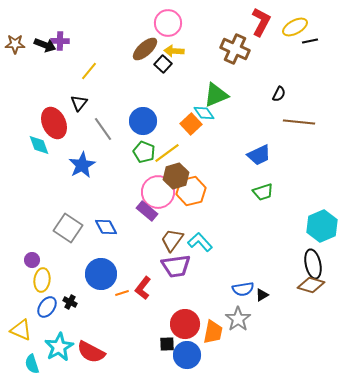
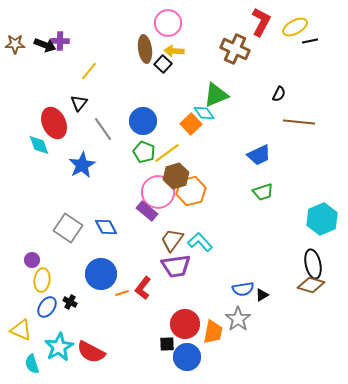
brown ellipse at (145, 49): rotated 56 degrees counterclockwise
cyan hexagon at (322, 226): moved 7 px up
blue circle at (187, 355): moved 2 px down
